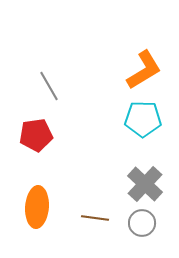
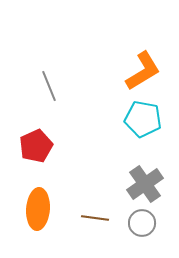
orange L-shape: moved 1 px left, 1 px down
gray line: rotated 8 degrees clockwise
cyan pentagon: rotated 9 degrees clockwise
red pentagon: moved 11 px down; rotated 16 degrees counterclockwise
gray cross: rotated 12 degrees clockwise
orange ellipse: moved 1 px right, 2 px down
